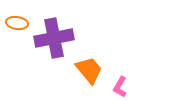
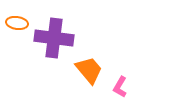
purple cross: rotated 18 degrees clockwise
